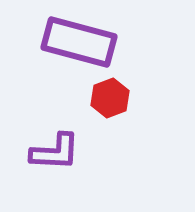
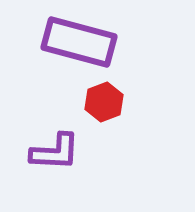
red hexagon: moved 6 px left, 4 px down
